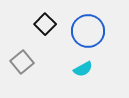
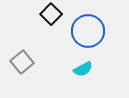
black square: moved 6 px right, 10 px up
